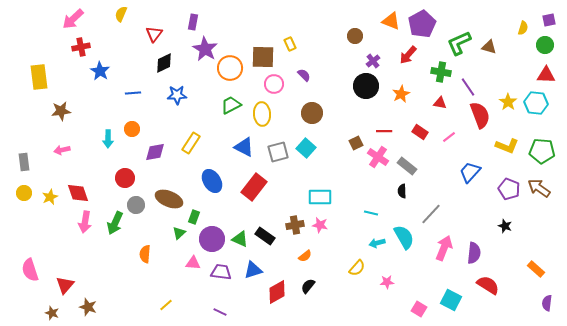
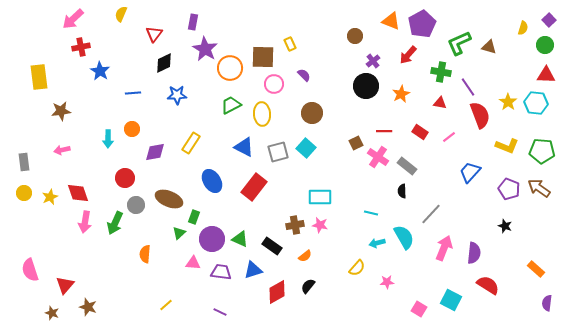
purple square at (549, 20): rotated 32 degrees counterclockwise
black rectangle at (265, 236): moved 7 px right, 10 px down
